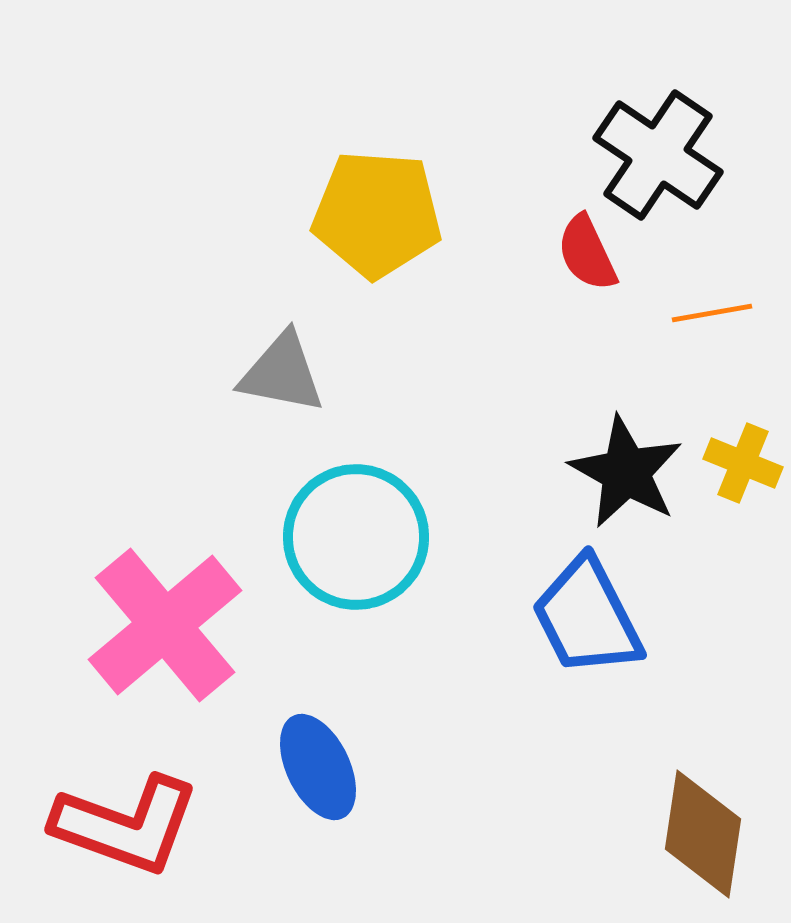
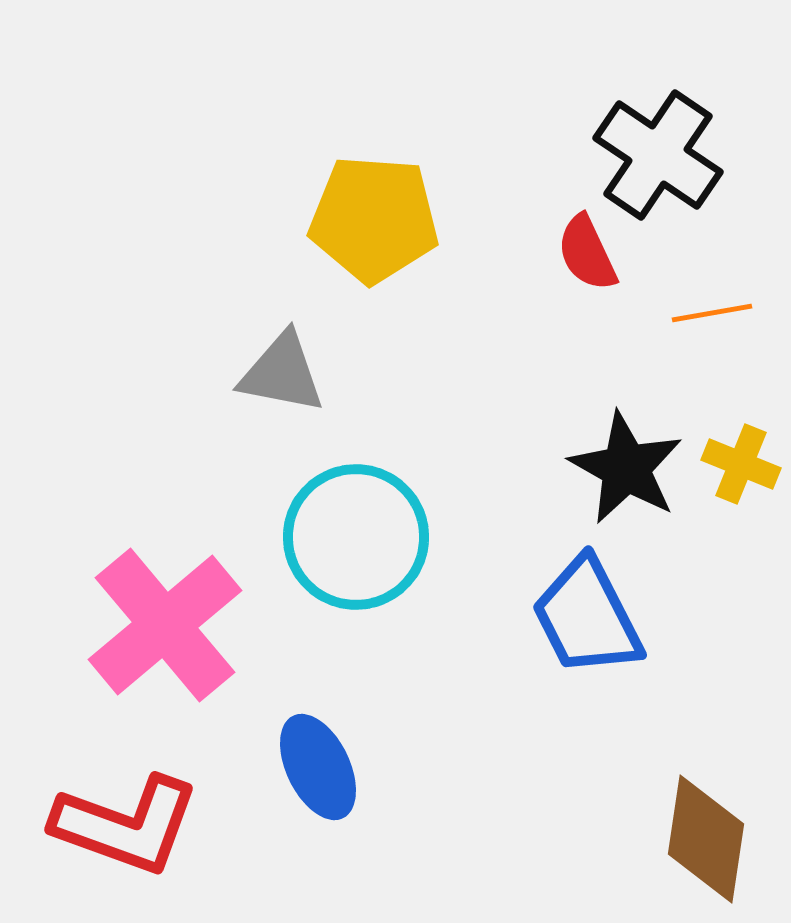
yellow pentagon: moved 3 px left, 5 px down
yellow cross: moved 2 px left, 1 px down
black star: moved 4 px up
brown diamond: moved 3 px right, 5 px down
